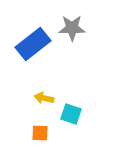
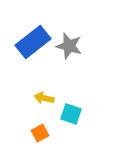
gray star: moved 3 px left, 18 px down; rotated 16 degrees clockwise
blue rectangle: moved 2 px up
orange square: rotated 30 degrees counterclockwise
